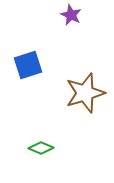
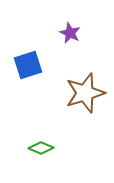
purple star: moved 1 px left, 18 px down
